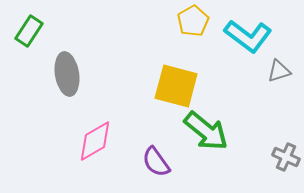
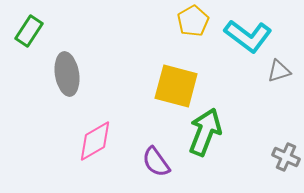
green arrow: moved 1 px left, 1 px down; rotated 108 degrees counterclockwise
